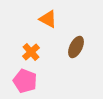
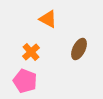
brown ellipse: moved 3 px right, 2 px down
